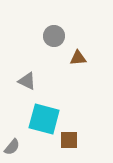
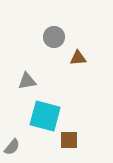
gray circle: moved 1 px down
gray triangle: rotated 36 degrees counterclockwise
cyan square: moved 1 px right, 3 px up
